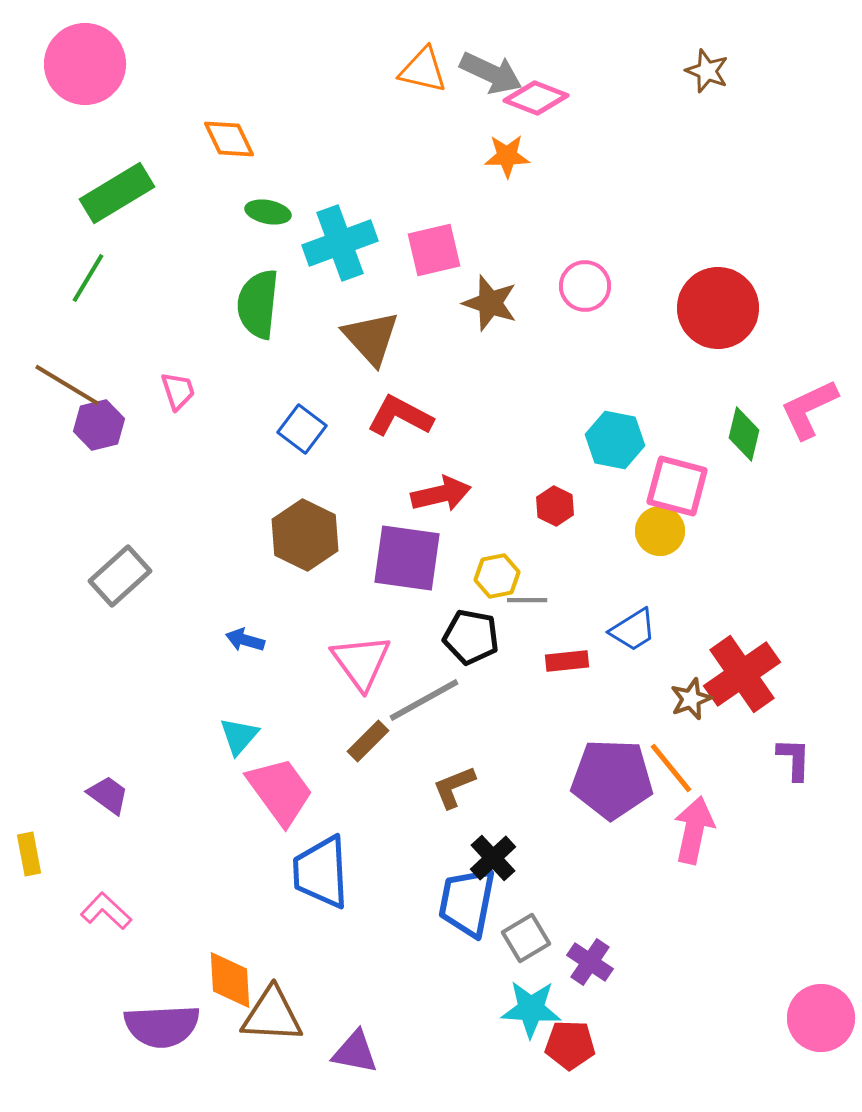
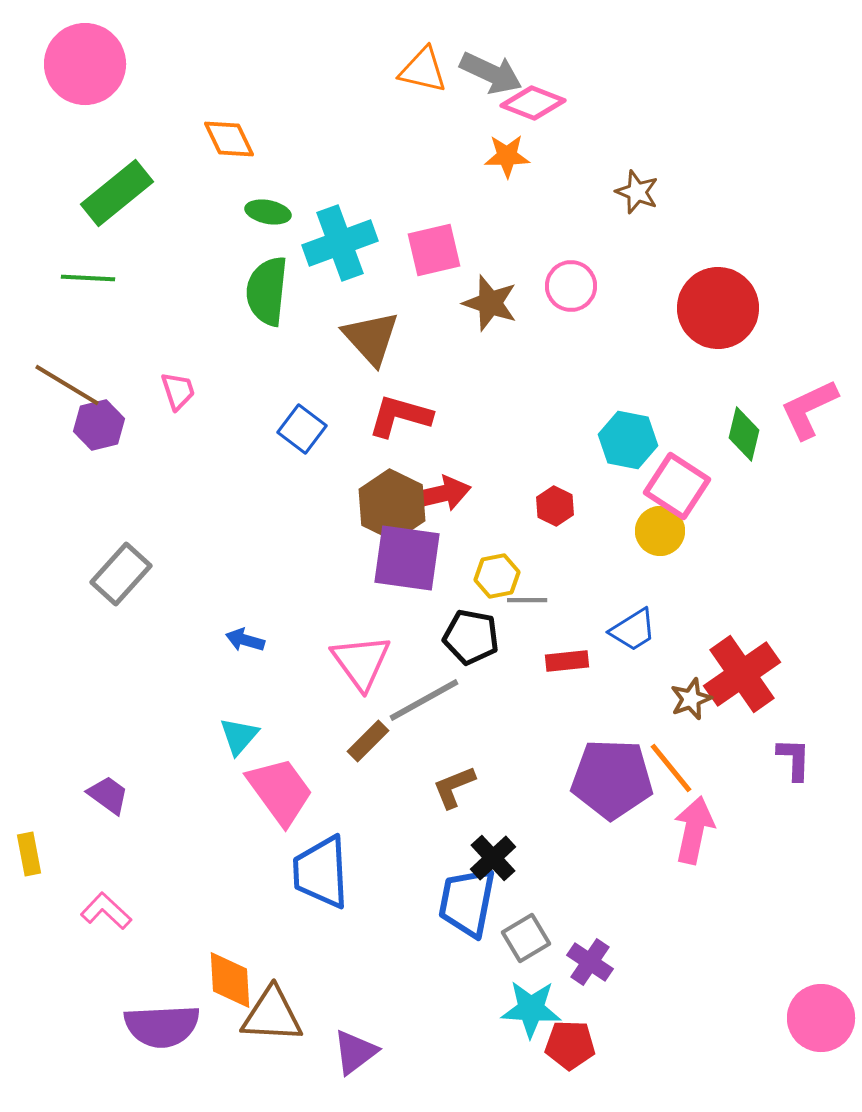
brown star at (707, 71): moved 70 px left, 121 px down
pink diamond at (536, 98): moved 3 px left, 5 px down
green rectangle at (117, 193): rotated 8 degrees counterclockwise
green line at (88, 278): rotated 62 degrees clockwise
pink circle at (585, 286): moved 14 px left
green semicircle at (258, 304): moved 9 px right, 13 px up
red L-shape at (400, 416): rotated 12 degrees counterclockwise
cyan hexagon at (615, 440): moved 13 px right
pink square at (677, 486): rotated 18 degrees clockwise
brown hexagon at (305, 535): moved 87 px right, 30 px up
gray rectangle at (120, 576): moved 1 px right, 2 px up; rotated 6 degrees counterclockwise
purple triangle at (355, 1052): rotated 48 degrees counterclockwise
